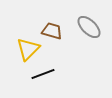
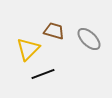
gray ellipse: moved 12 px down
brown trapezoid: moved 2 px right
